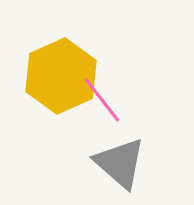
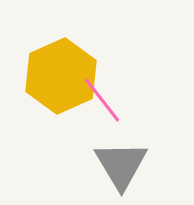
gray triangle: moved 1 px right, 2 px down; rotated 18 degrees clockwise
